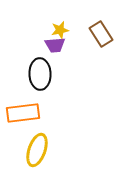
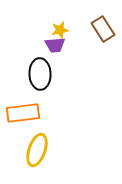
brown rectangle: moved 2 px right, 5 px up
